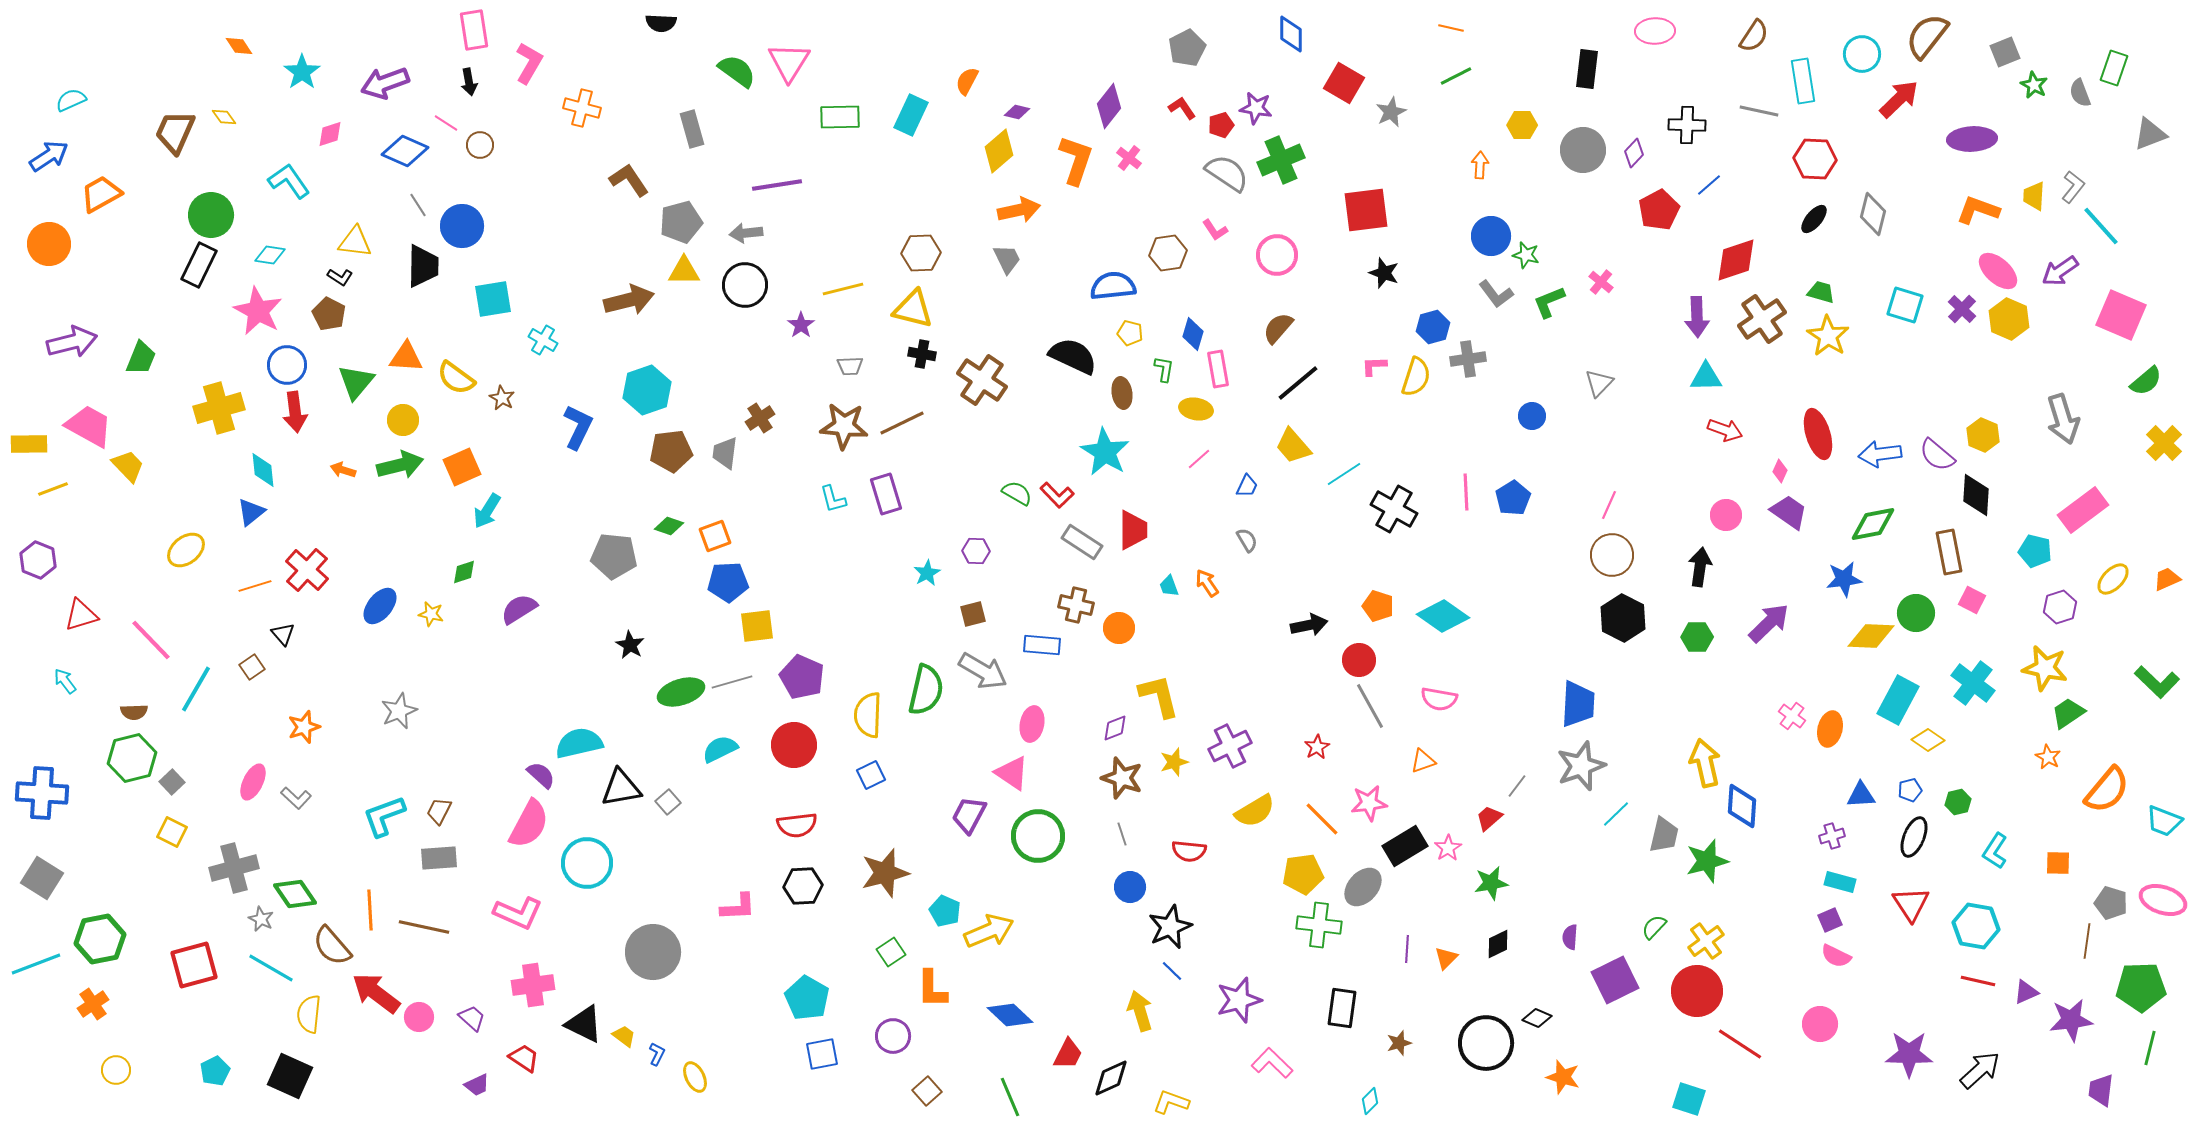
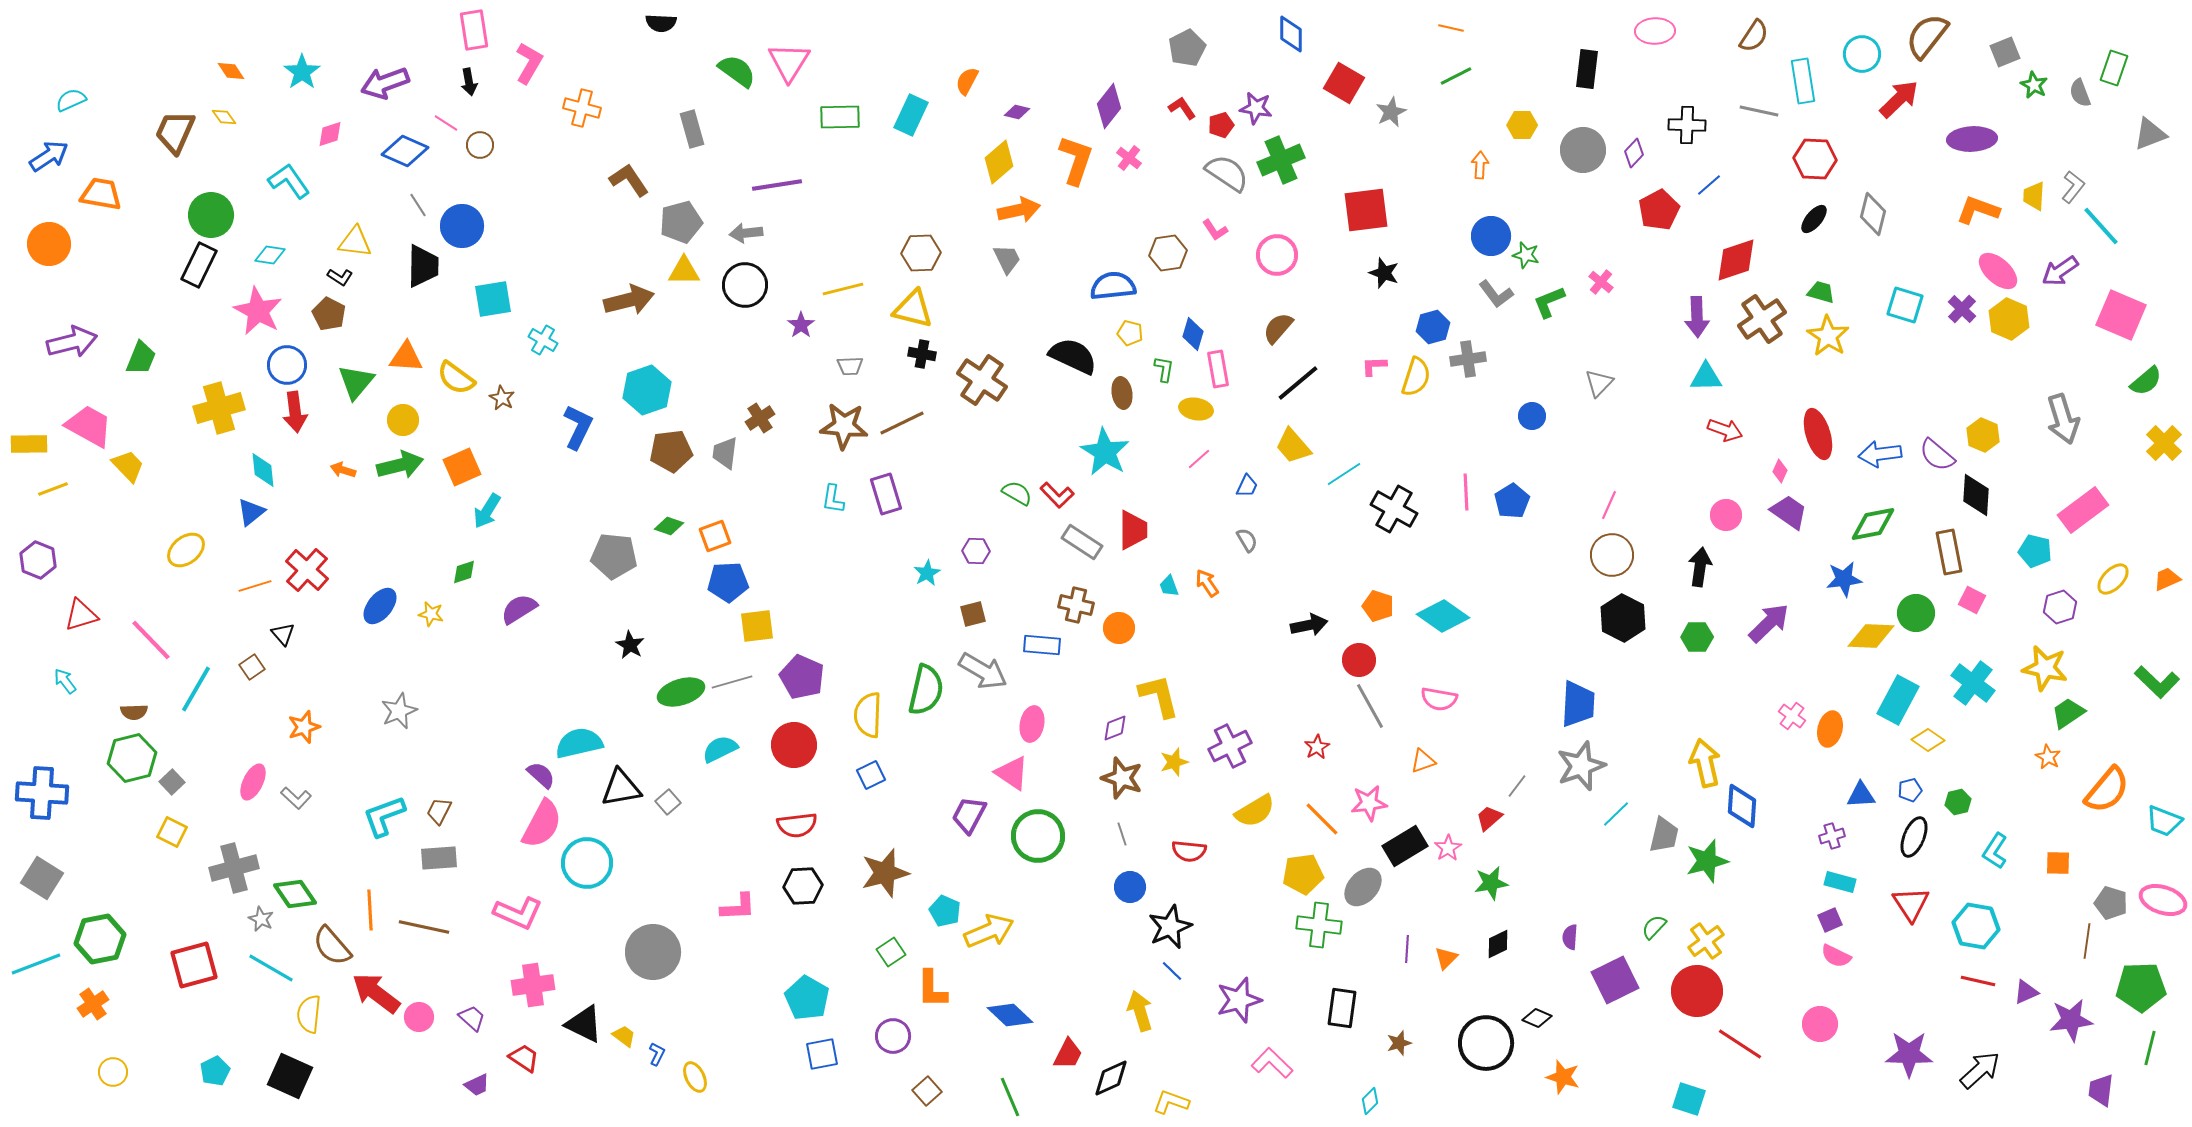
orange diamond at (239, 46): moved 8 px left, 25 px down
yellow diamond at (999, 151): moved 11 px down
orange trapezoid at (101, 194): rotated 39 degrees clockwise
blue pentagon at (1513, 498): moved 1 px left, 3 px down
cyan L-shape at (833, 499): rotated 24 degrees clockwise
pink semicircle at (529, 824): moved 13 px right
yellow circle at (116, 1070): moved 3 px left, 2 px down
